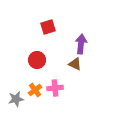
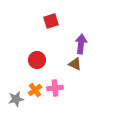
red square: moved 3 px right, 6 px up
